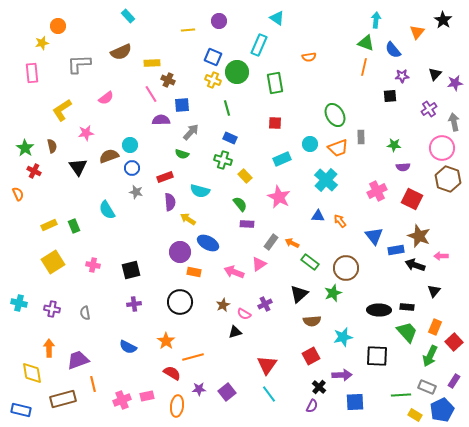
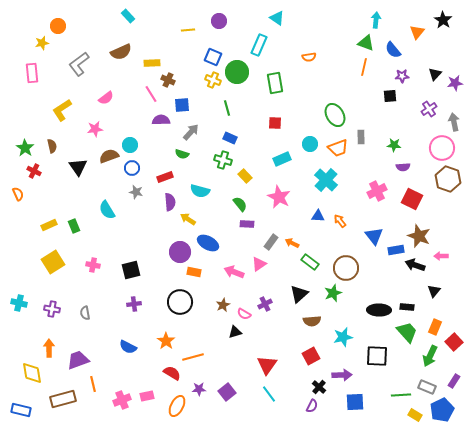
gray L-shape at (79, 64): rotated 35 degrees counterclockwise
pink star at (86, 133): moved 9 px right, 4 px up
orange ellipse at (177, 406): rotated 20 degrees clockwise
